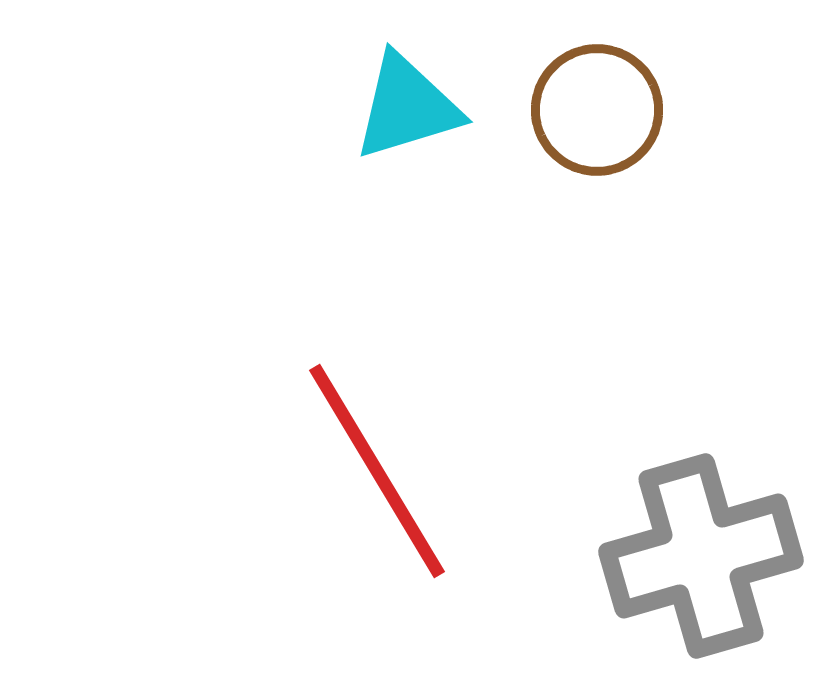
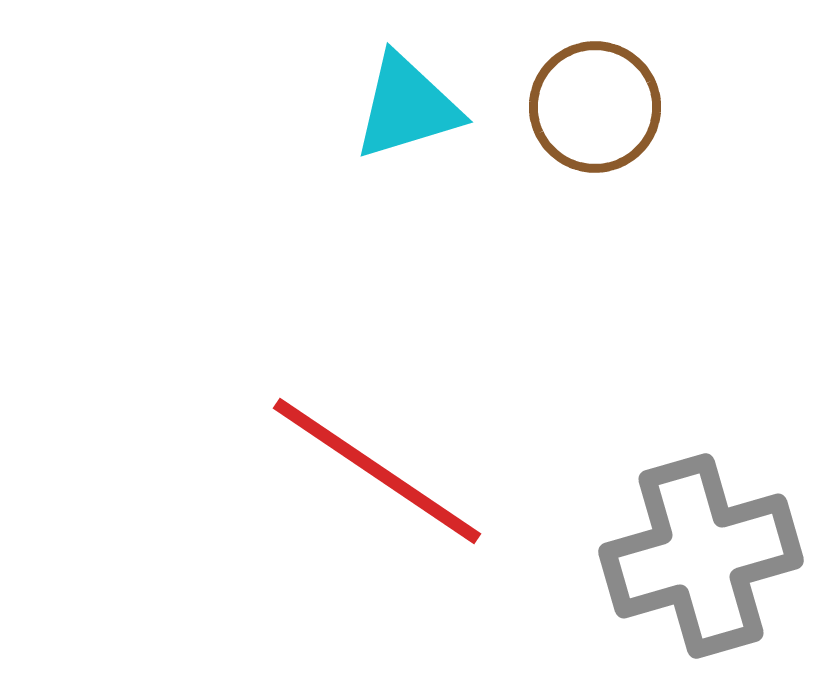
brown circle: moved 2 px left, 3 px up
red line: rotated 25 degrees counterclockwise
